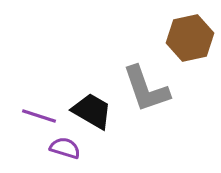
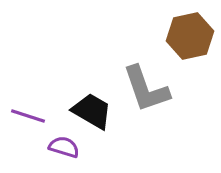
brown hexagon: moved 2 px up
purple line: moved 11 px left
purple semicircle: moved 1 px left, 1 px up
